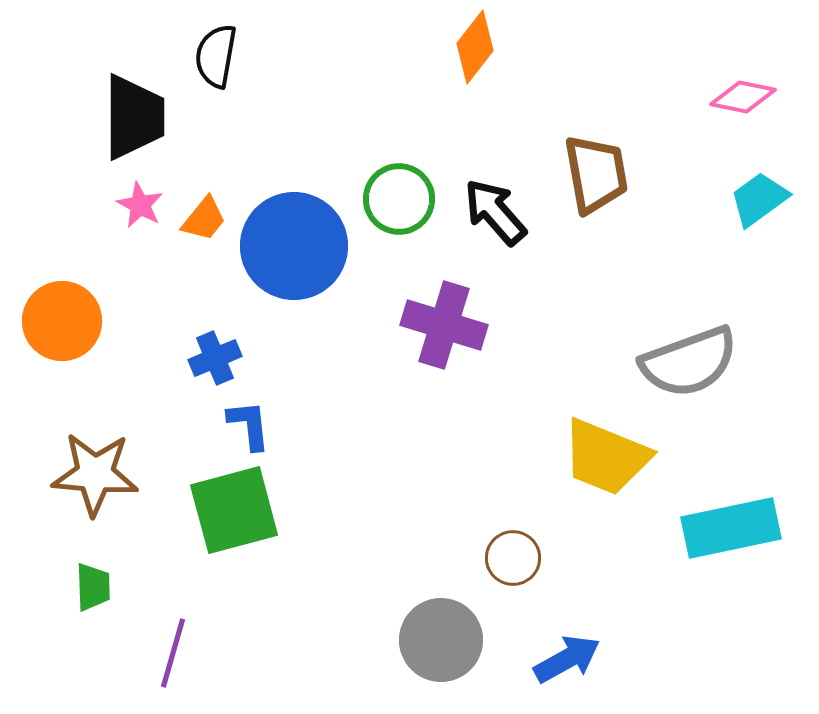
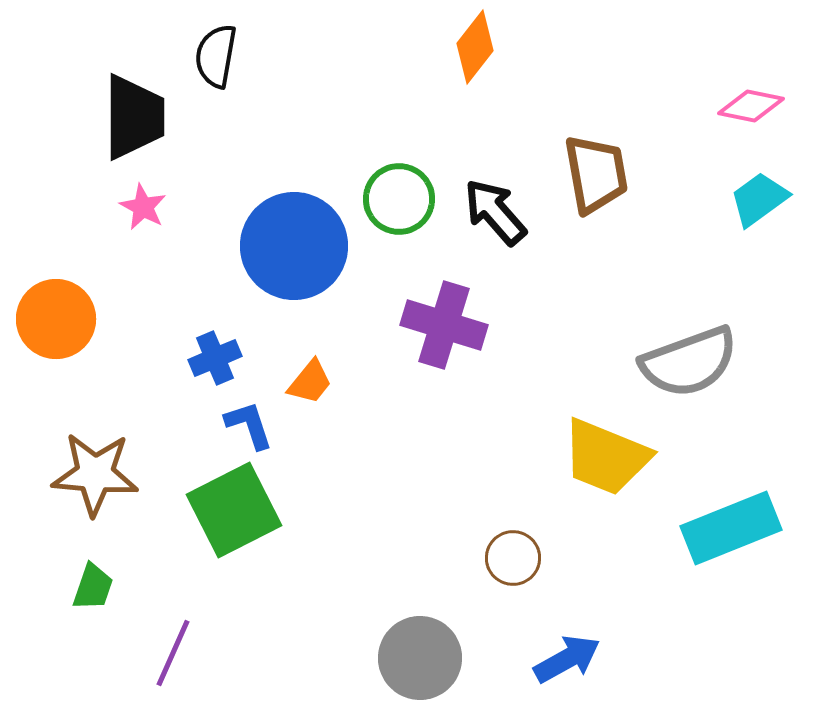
pink diamond: moved 8 px right, 9 px down
pink star: moved 3 px right, 2 px down
orange trapezoid: moved 106 px right, 163 px down
orange circle: moved 6 px left, 2 px up
blue L-shape: rotated 12 degrees counterclockwise
green square: rotated 12 degrees counterclockwise
cyan rectangle: rotated 10 degrees counterclockwise
green trapezoid: rotated 21 degrees clockwise
gray circle: moved 21 px left, 18 px down
purple line: rotated 8 degrees clockwise
